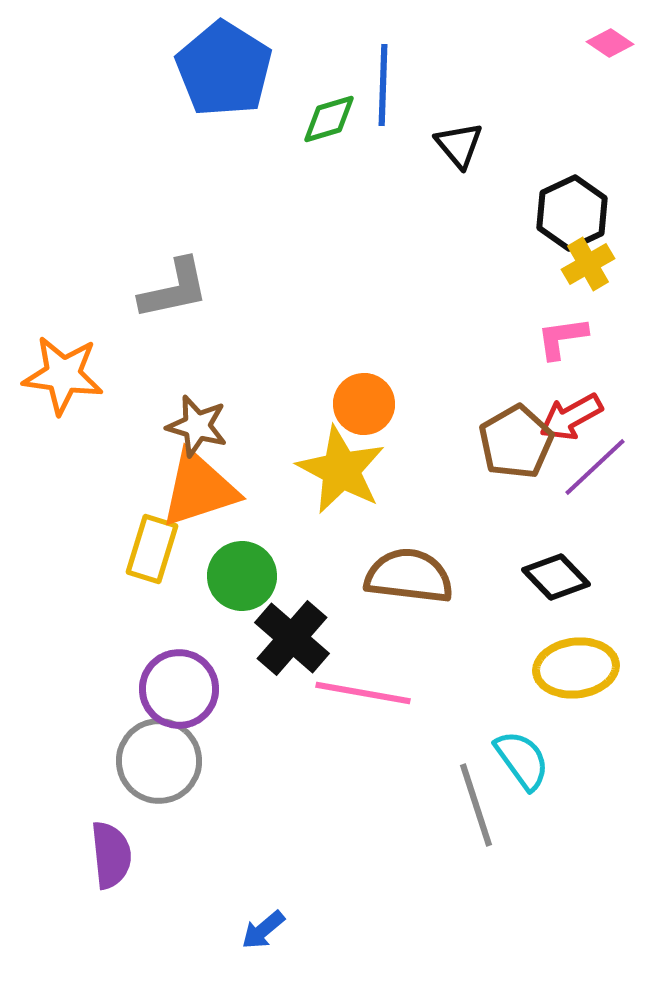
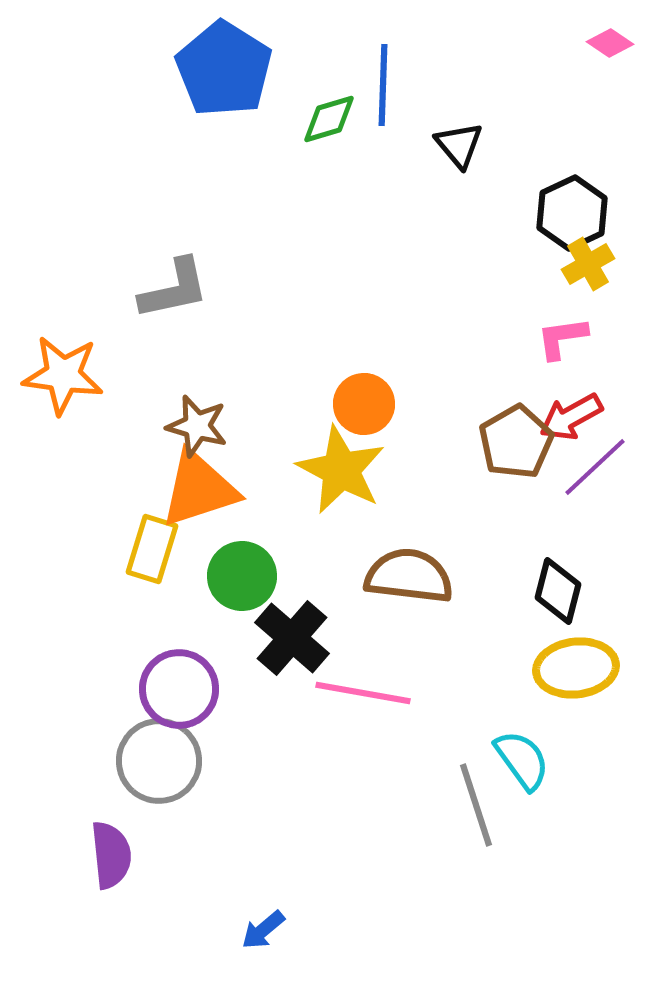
black diamond: moved 2 px right, 14 px down; rotated 58 degrees clockwise
